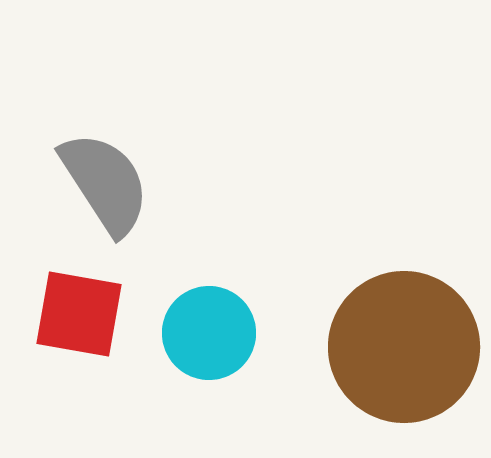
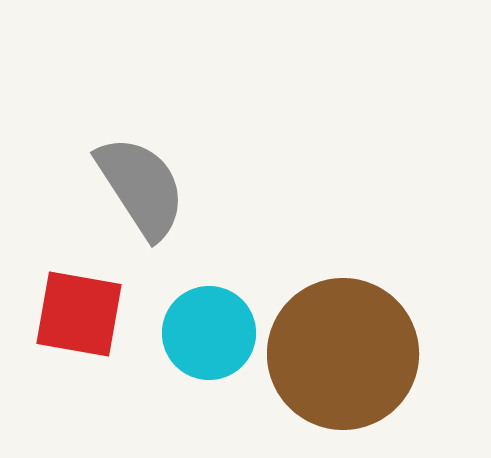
gray semicircle: moved 36 px right, 4 px down
brown circle: moved 61 px left, 7 px down
